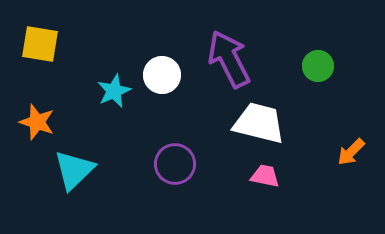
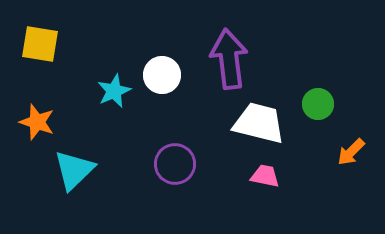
purple arrow: rotated 20 degrees clockwise
green circle: moved 38 px down
